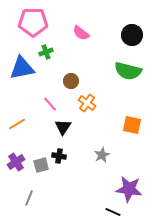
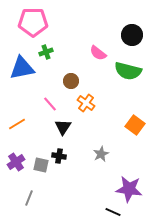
pink semicircle: moved 17 px right, 20 px down
orange cross: moved 1 px left
orange square: moved 3 px right; rotated 24 degrees clockwise
gray star: moved 1 px left, 1 px up
gray square: rotated 28 degrees clockwise
